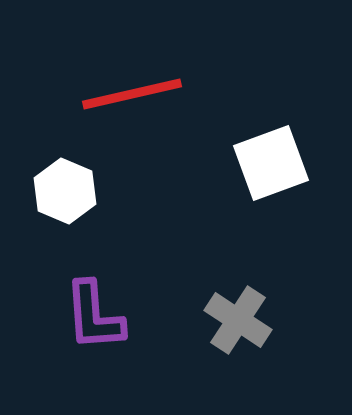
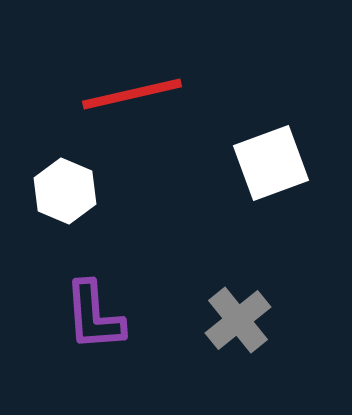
gray cross: rotated 18 degrees clockwise
